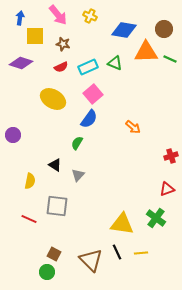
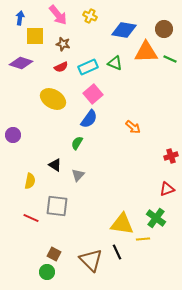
red line: moved 2 px right, 1 px up
yellow line: moved 2 px right, 14 px up
